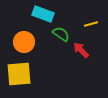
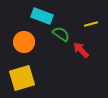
cyan rectangle: moved 1 px left, 2 px down
yellow square: moved 3 px right, 4 px down; rotated 12 degrees counterclockwise
